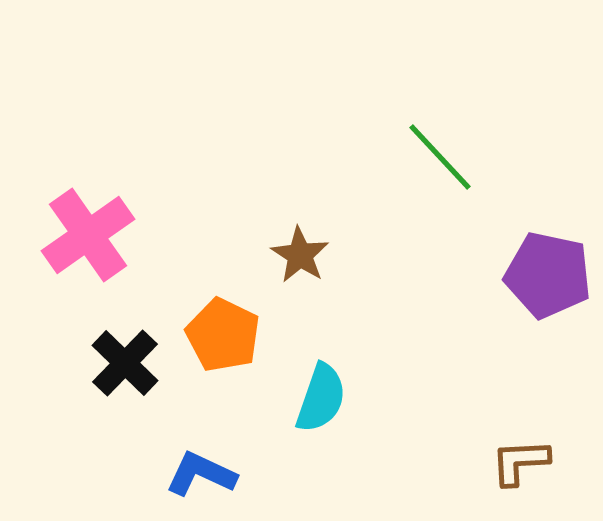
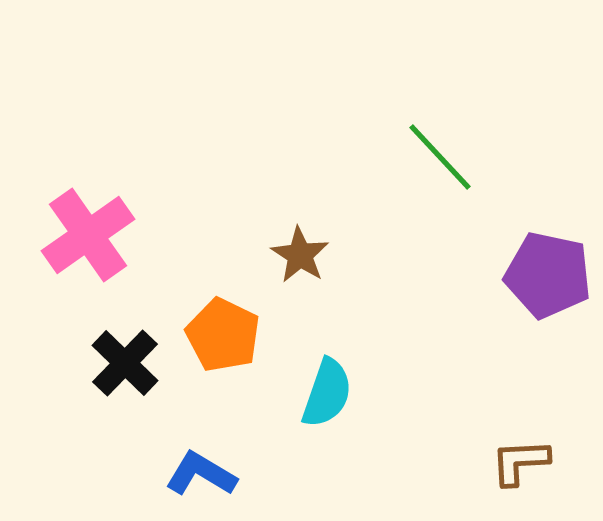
cyan semicircle: moved 6 px right, 5 px up
blue L-shape: rotated 6 degrees clockwise
